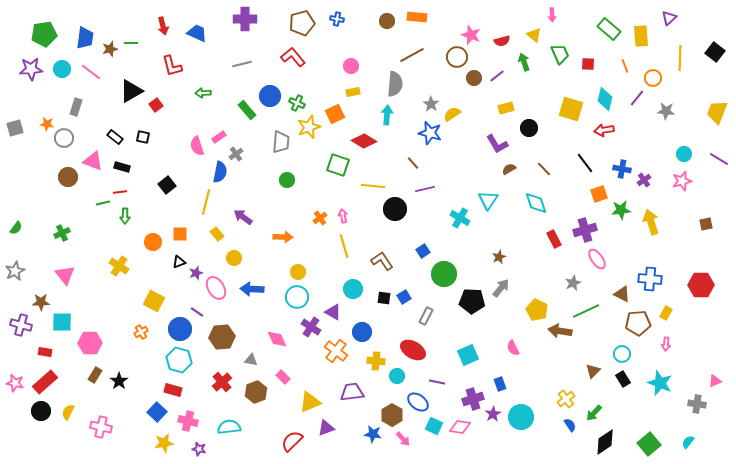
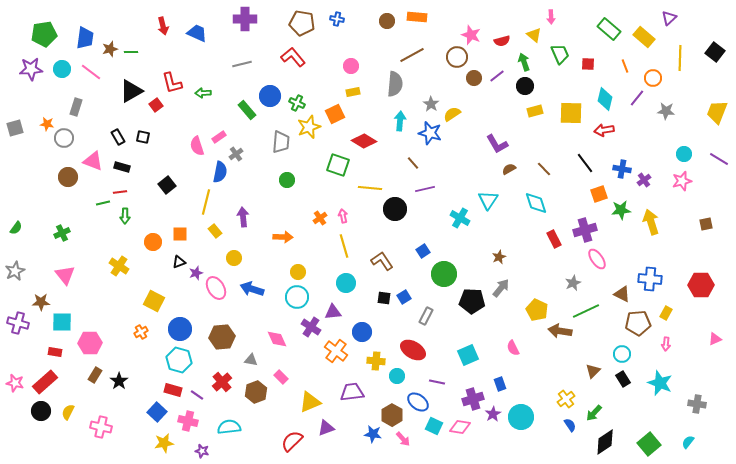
pink arrow at (552, 15): moved 1 px left, 2 px down
brown pentagon at (302, 23): rotated 25 degrees clockwise
yellow rectangle at (641, 36): moved 3 px right, 1 px down; rotated 45 degrees counterclockwise
green line at (131, 43): moved 9 px down
red L-shape at (172, 66): moved 17 px down
yellow rectangle at (506, 108): moved 29 px right, 3 px down
yellow square at (571, 109): moved 4 px down; rotated 15 degrees counterclockwise
cyan arrow at (387, 115): moved 13 px right, 6 px down
black circle at (529, 128): moved 4 px left, 42 px up
black rectangle at (115, 137): moved 3 px right; rotated 21 degrees clockwise
yellow line at (373, 186): moved 3 px left, 2 px down
purple arrow at (243, 217): rotated 48 degrees clockwise
yellow rectangle at (217, 234): moved 2 px left, 3 px up
blue arrow at (252, 289): rotated 15 degrees clockwise
cyan circle at (353, 289): moved 7 px left, 6 px up
purple line at (197, 312): moved 83 px down
purple triangle at (333, 312): rotated 36 degrees counterclockwise
purple cross at (21, 325): moved 3 px left, 2 px up
red rectangle at (45, 352): moved 10 px right
pink rectangle at (283, 377): moved 2 px left
pink triangle at (715, 381): moved 42 px up
purple star at (199, 449): moved 3 px right, 2 px down
